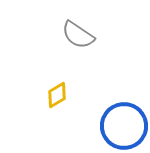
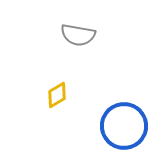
gray semicircle: rotated 24 degrees counterclockwise
